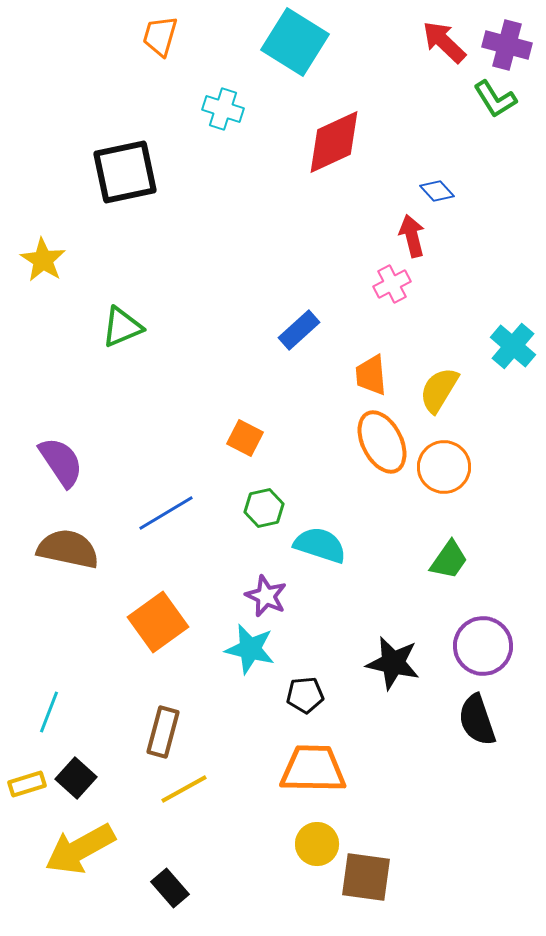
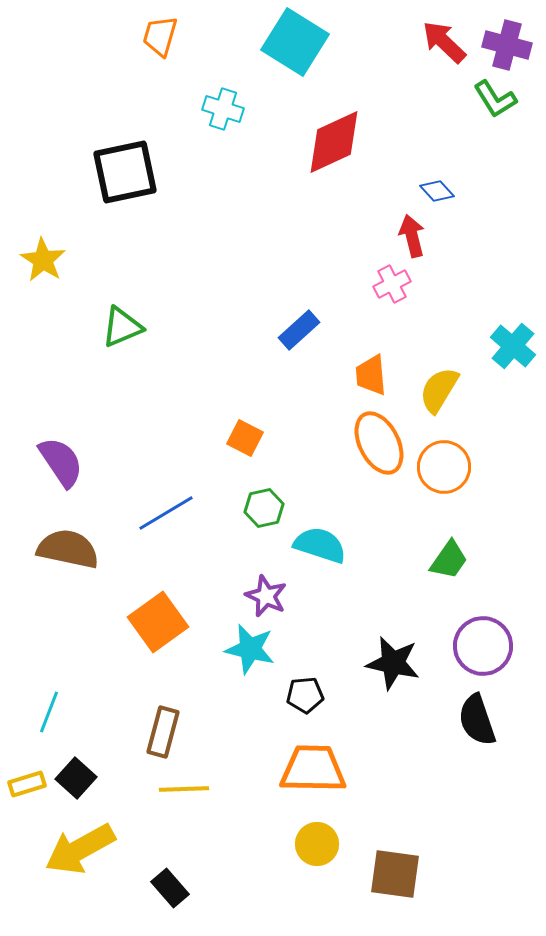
orange ellipse at (382, 442): moved 3 px left, 1 px down
yellow line at (184, 789): rotated 27 degrees clockwise
brown square at (366, 877): moved 29 px right, 3 px up
